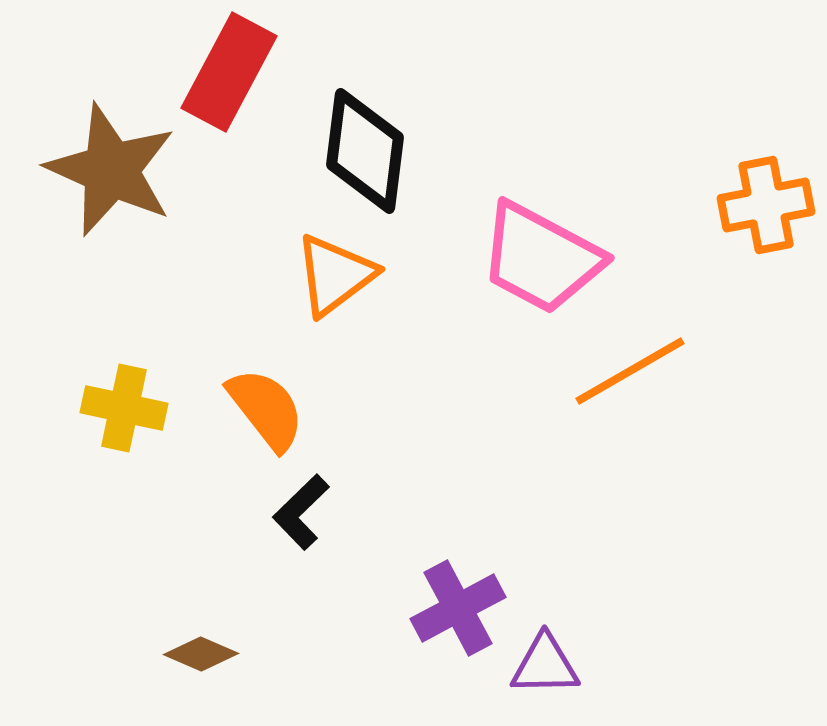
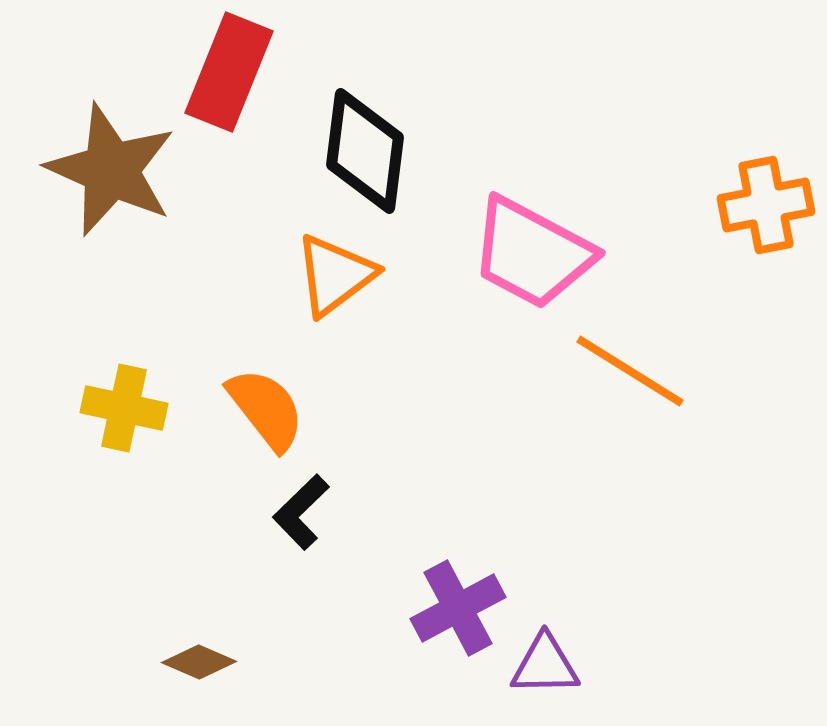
red rectangle: rotated 6 degrees counterclockwise
pink trapezoid: moved 9 px left, 5 px up
orange line: rotated 62 degrees clockwise
brown diamond: moved 2 px left, 8 px down
